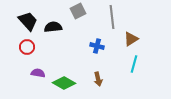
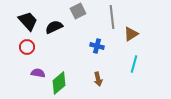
black semicircle: moved 1 px right; rotated 18 degrees counterclockwise
brown triangle: moved 5 px up
green diamond: moved 5 px left; rotated 70 degrees counterclockwise
